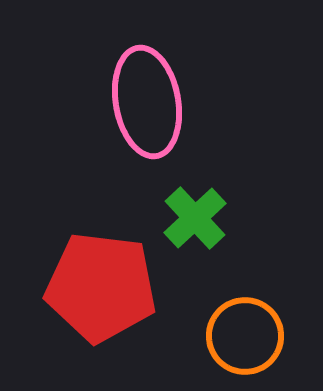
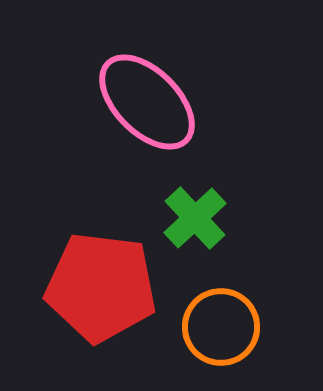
pink ellipse: rotated 35 degrees counterclockwise
orange circle: moved 24 px left, 9 px up
